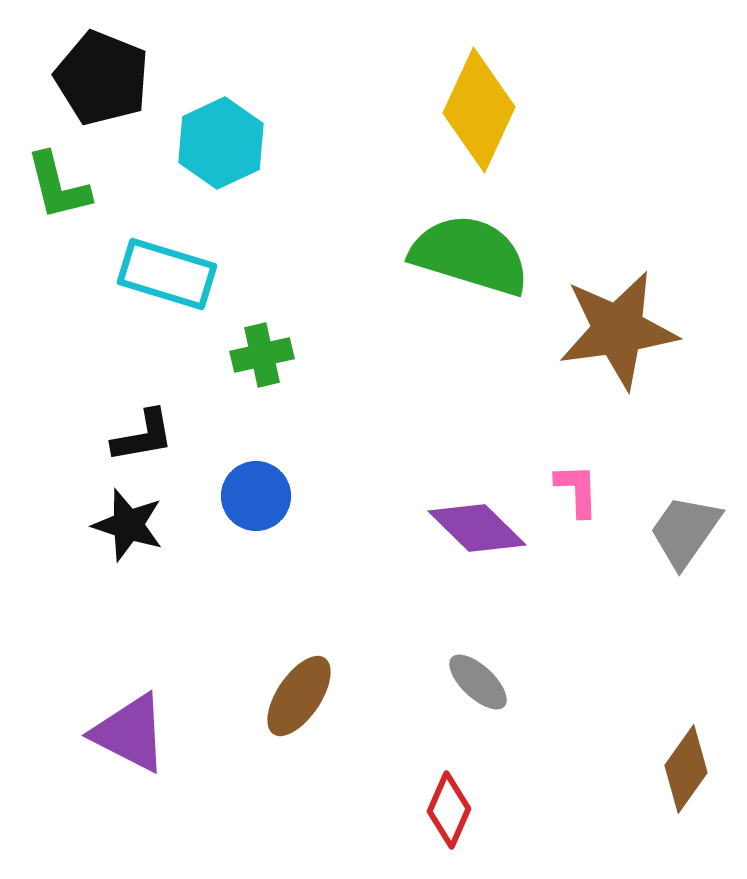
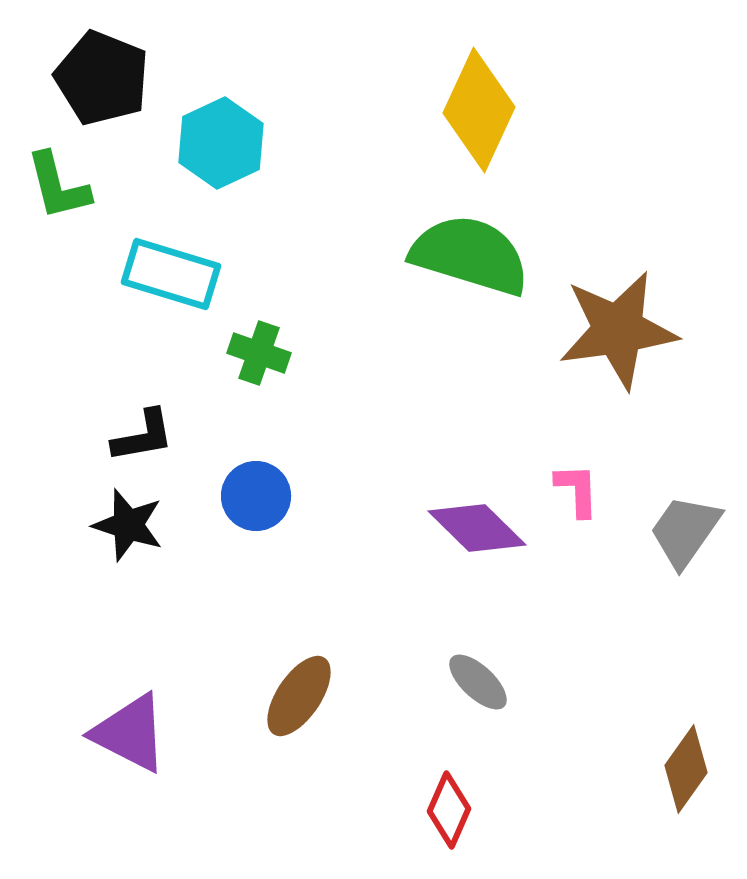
cyan rectangle: moved 4 px right
green cross: moved 3 px left, 2 px up; rotated 32 degrees clockwise
